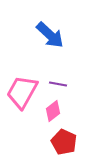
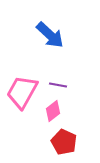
purple line: moved 1 px down
